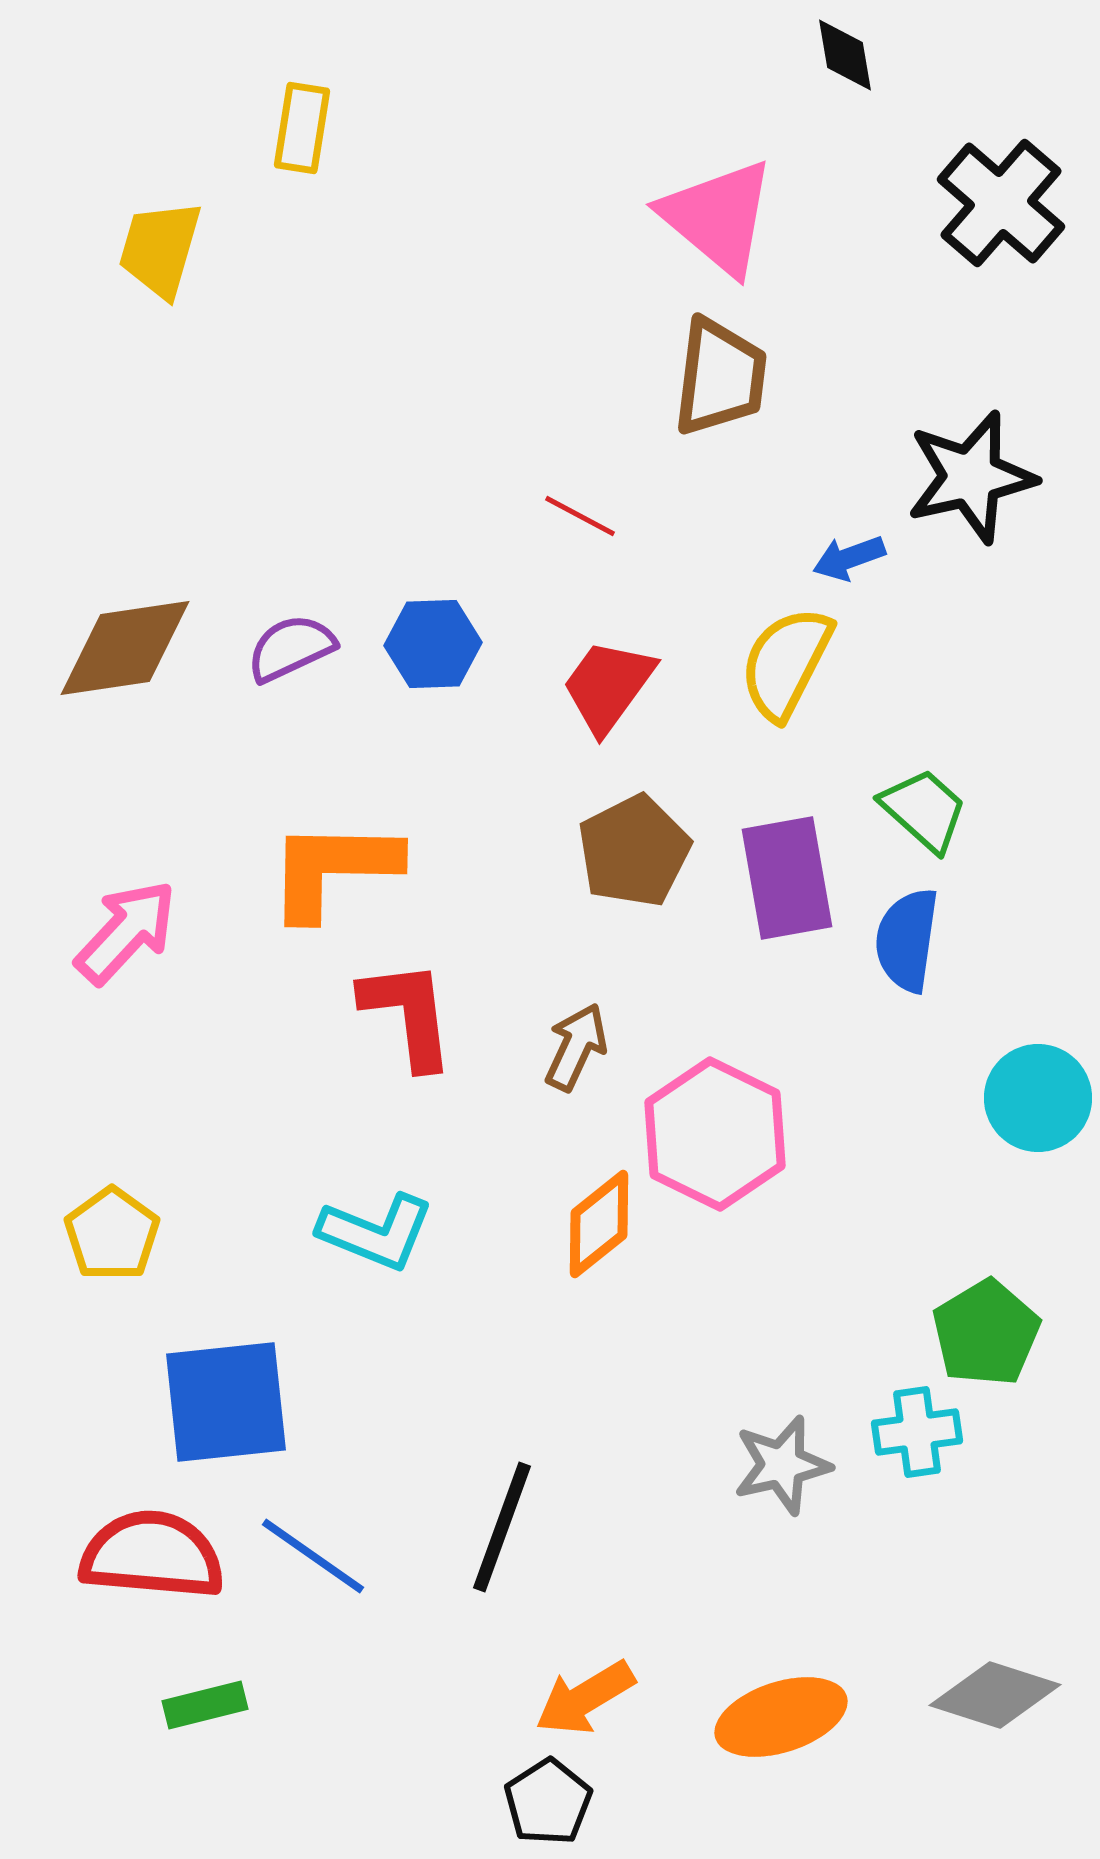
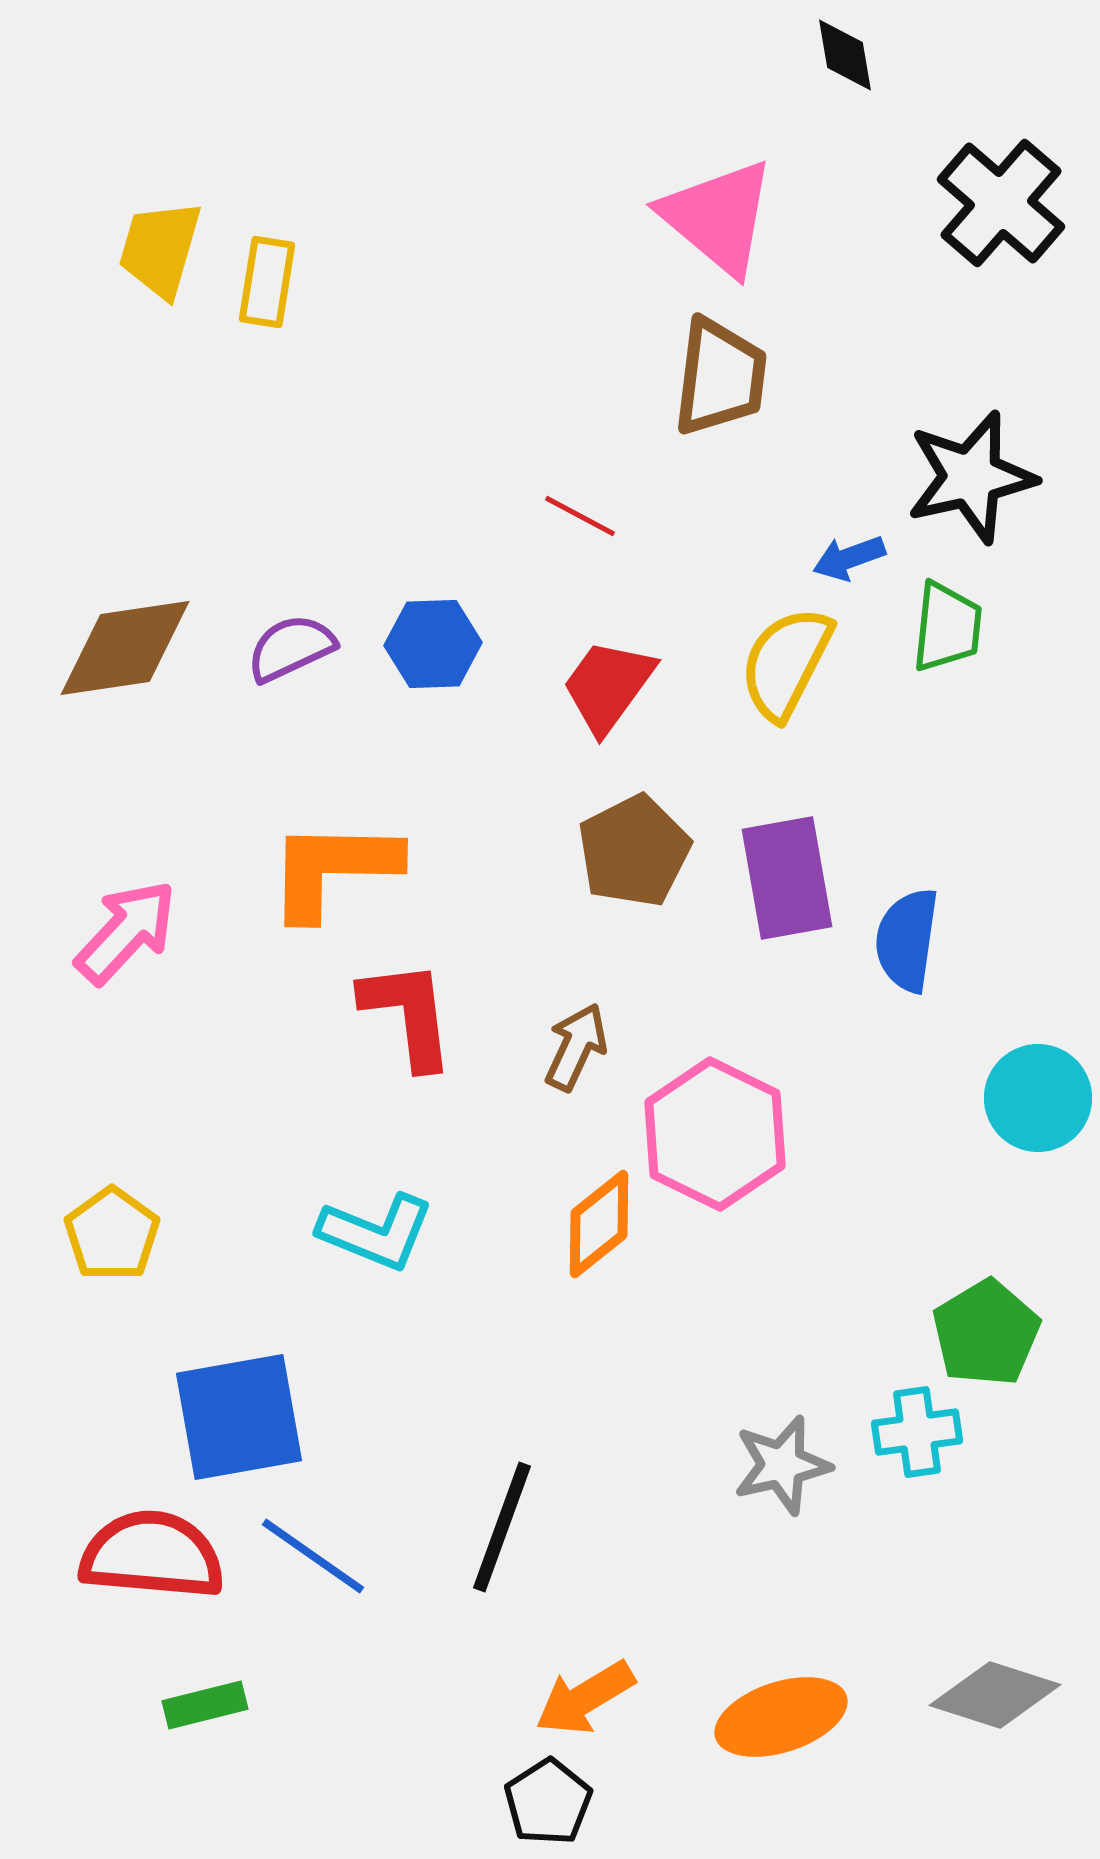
yellow rectangle: moved 35 px left, 154 px down
green trapezoid: moved 23 px right, 183 px up; rotated 54 degrees clockwise
blue square: moved 13 px right, 15 px down; rotated 4 degrees counterclockwise
